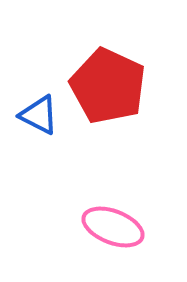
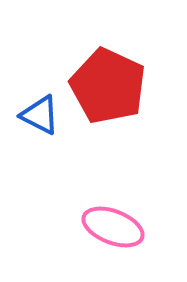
blue triangle: moved 1 px right
